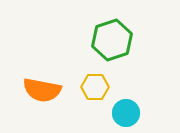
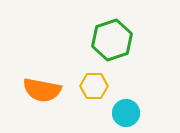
yellow hexagon: moved 1 px left, 1 px up
